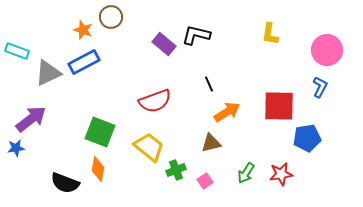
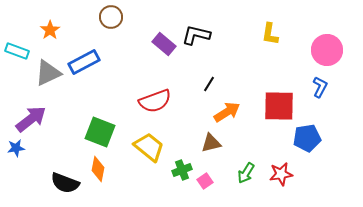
orange star: moved 33 px left; rotated 18 degrees clockwise
black line: rotated 56 degrees clockwise
green cross: moved 6 px right
